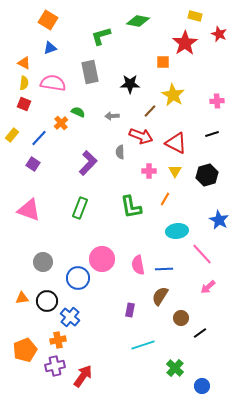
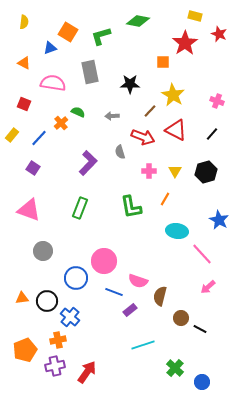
orange square at (48, 20): moved 20 px right, 12 px down
yellow semicircle at (24, 83): moved 61 px up
pink cross at (217, 101): rotated 24 degrees clockwise
black line at (212, 134): rotated 32 degrees counterclockwise
red arrow at (141, 136): moved 2 px right, 1 px down
red triangle at (176, 143): moved 13 px up
gray semicircle at (120, 152): rotated 16 degrees counterclockwise
purple square at (33, 164): moved 4 px down
black hexagon at (207, 175): moved 1 px left, 3 px up
cyan ellipse at (177, 231): rotated 15 degrees clockwise
pink circle at (102, 259): moved 2 px right, 2 px down
gray circle at (43, 262): moved 11 px up
pink semicircle at (138, 265): moved 16 px down; rotated 60 degrees counterclockwise
blue line at (164, 269): moved 50 px left, 23 px down; rotated 24 degrees clockwise
blue circle at (78, 278): moved 2 px left
brown semicircle at (160, 296): rotated 18 degrees counterclockwise
purple rectangle at (130, 310): rotated 40 degrees clockwise
black line at (200, 333): moved 4 px up; rotated 64 degrees clockwise
red arrow at (83, 376): moved 4 px right, 4 px up
blue circle at (202, 386): moved 4 px up
